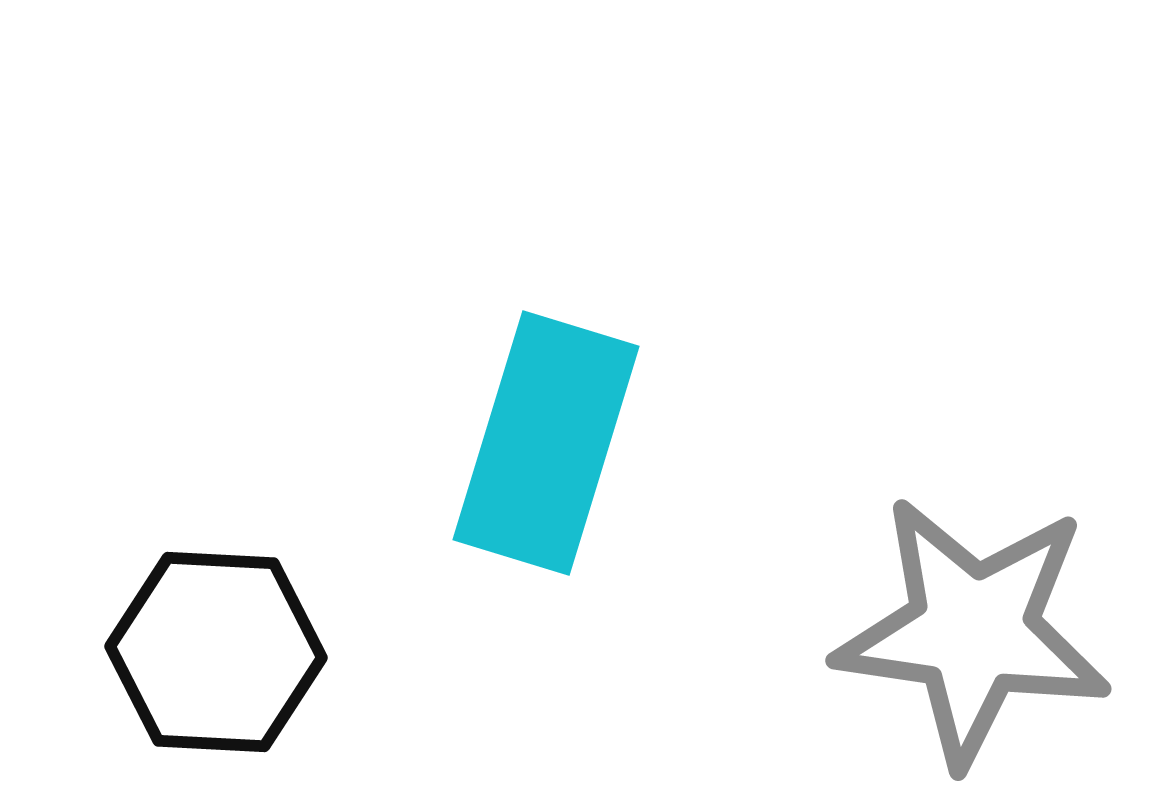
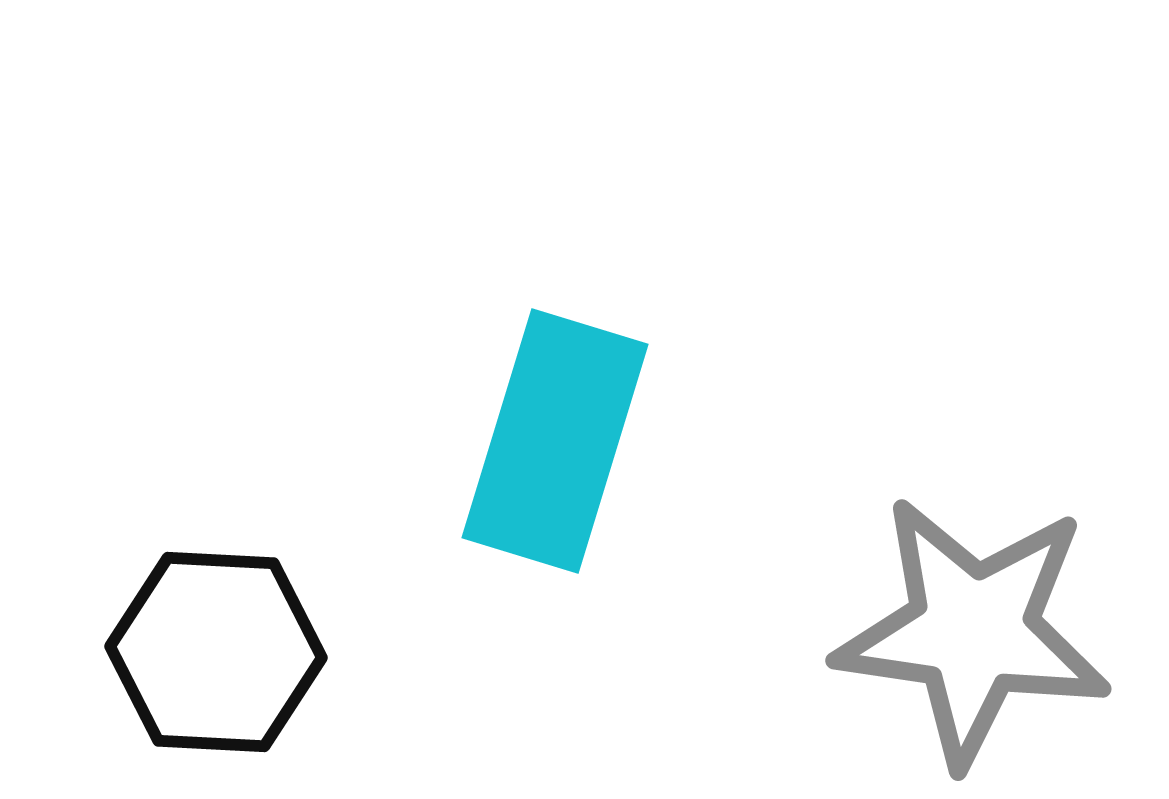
cyan rectangle: moved 9 px right, 2 px up
